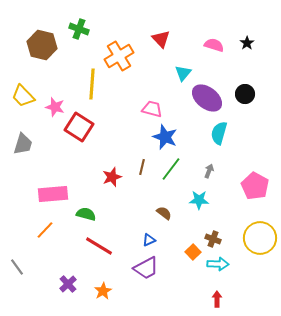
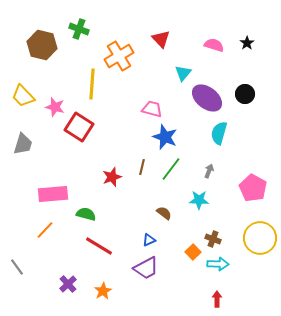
pink pentagon: moved 2 px left, 2 px down
